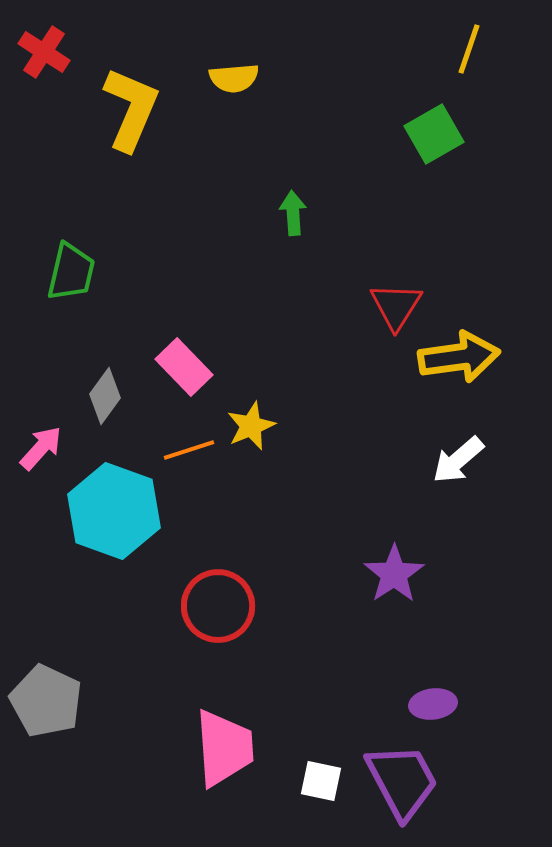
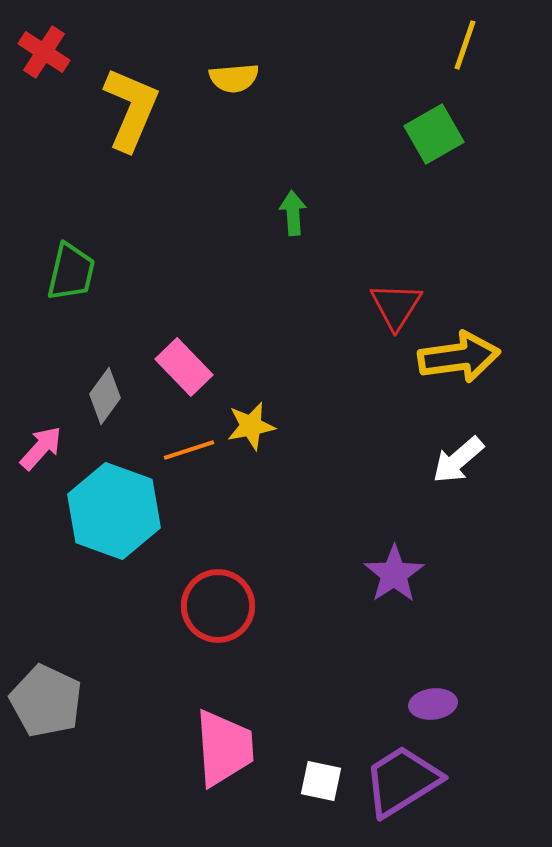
yellow line: moved 4 px left, 4 px up
yellow star: rotated 12 degrees clockwise
purple trapezoid: rotated 94 degrees counterclockwise
